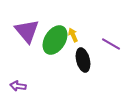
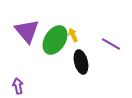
black ellipse: moved 2 px left, 2 px down
purple arrow: rotated 70 degrees clockwise
